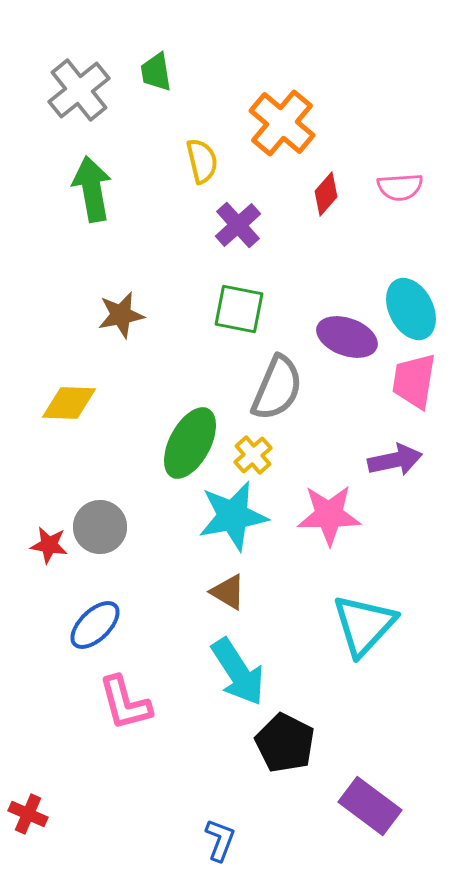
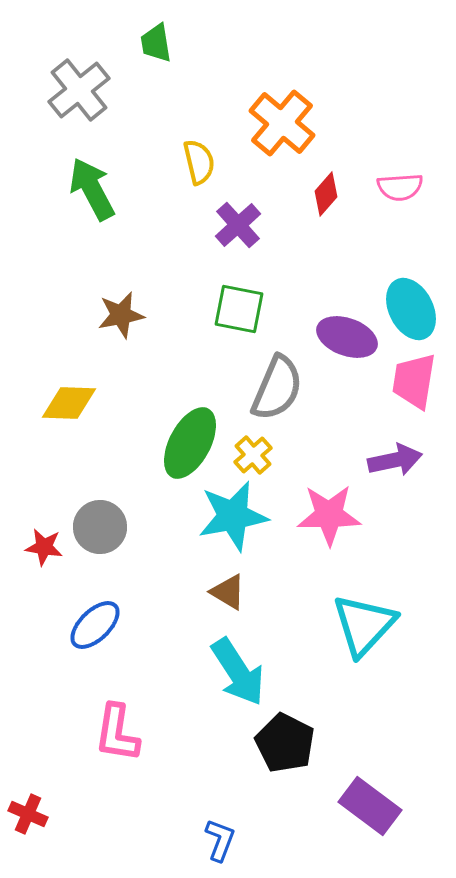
green trapezoid: moved 29 px up
yellow semicircle: moved 3 px left, 1 px down
green arrow: rotated 18 degrees counterclockwise
red star: moved 5 px left, 2 px down
pink L-shape: moved 8 px left, 30 px down; rotated 24 degrees clockwise
